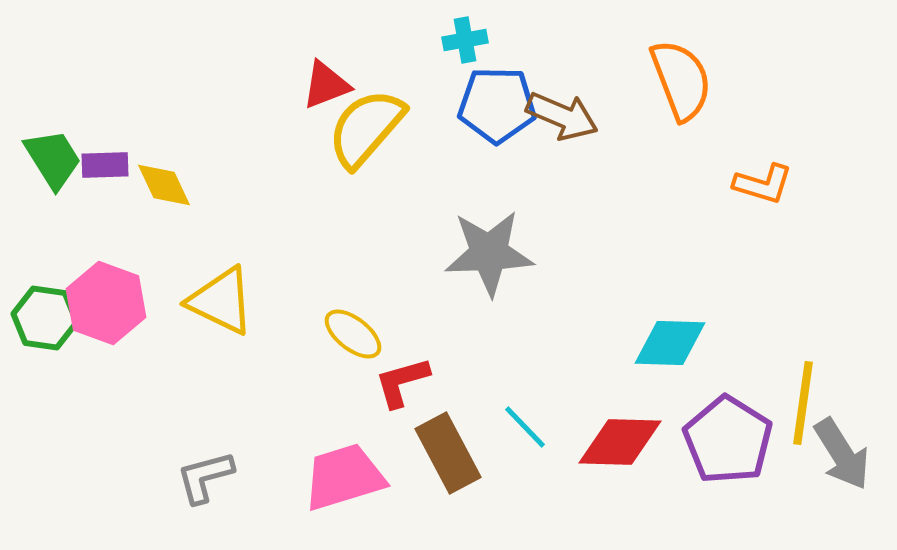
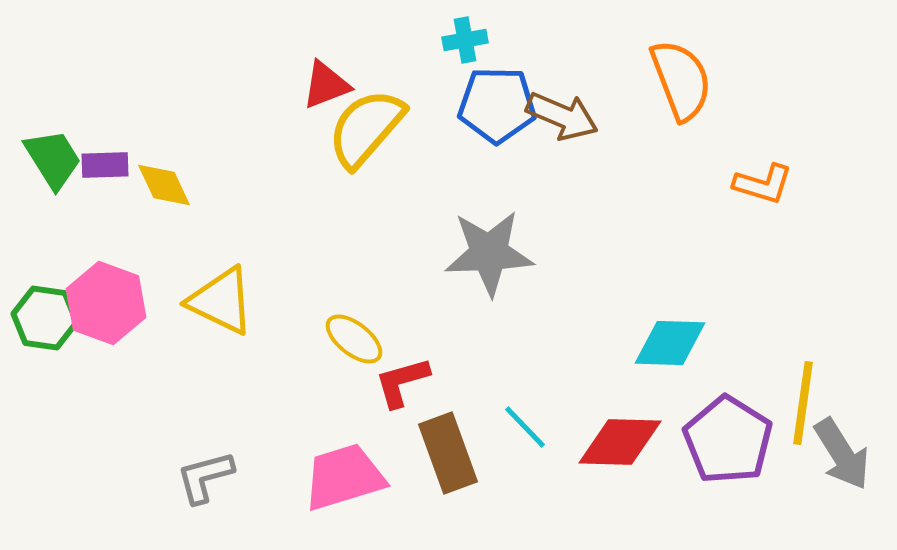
yellow ellipse: moved 1 px right, 5 px down
brown rectangle: rotated 8 degrees clockwise
